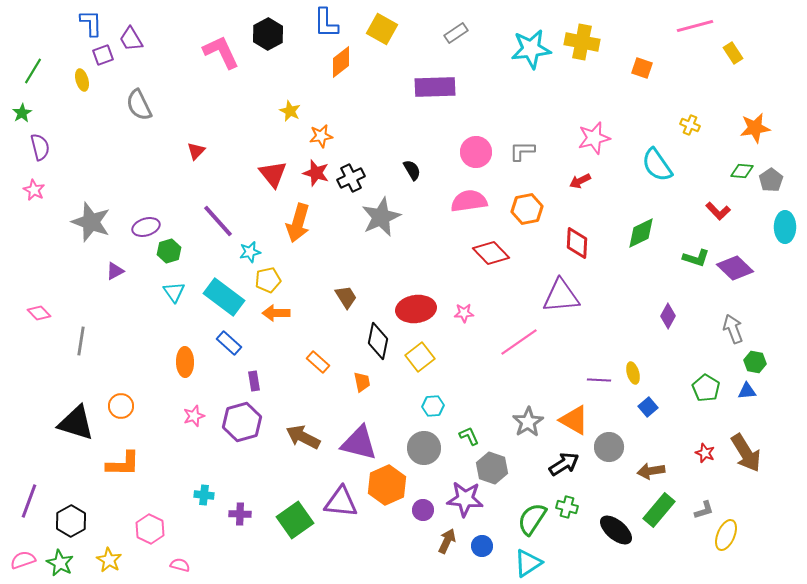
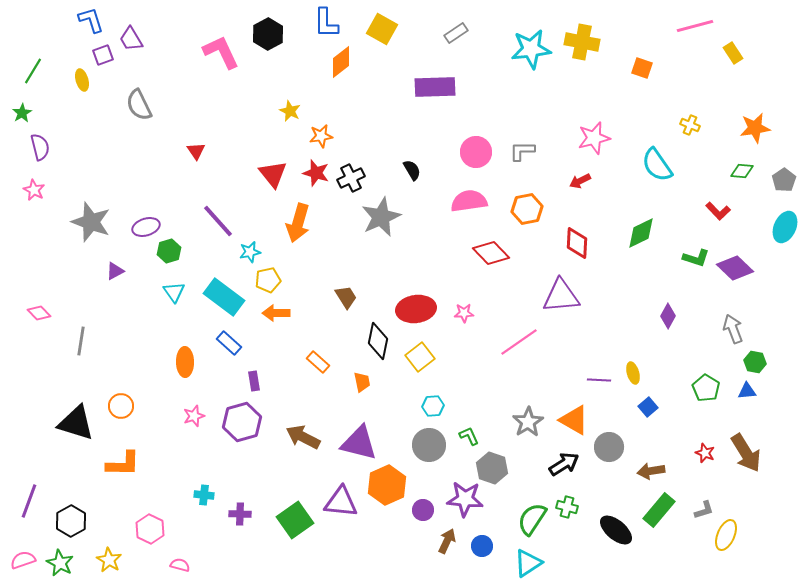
blue L-shape at (91, 23): moved 3 px up; rotated 16 degrees counterclockwise
red triangle at (196, 151): rotated 18 degrees counterclockwise
gray pentagon at (771, 180): moved 13 px right
cyan ellipse at (785, 227): rotated 24 degrees clockwise
gray circle at (424, 448): moved 5 px right, 3 px up
